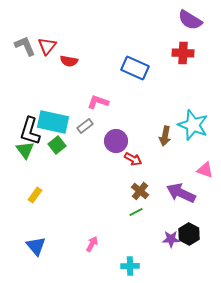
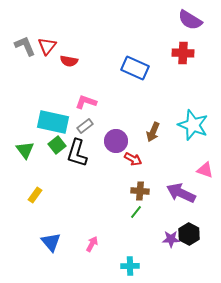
pink L-shape: moved 12 px left
black L-shape: moved 47 px right, 22 px down
brown arrow: moved 12 px left, 4 px up; rotated 12 degrees clockwise
brown cross: rotated 36 degrees counterclockwise
green line: rotated 24 degrees counterclockwise
blue triangle: moved 15 px right, 4 px up
